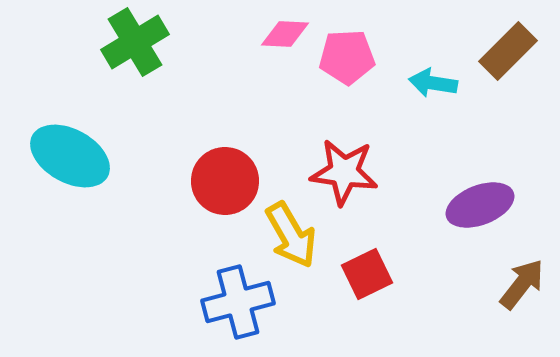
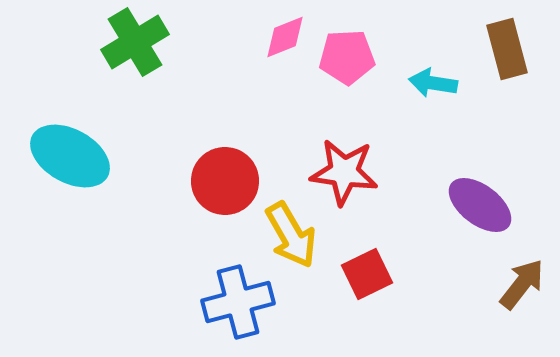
pink diamond: moved 3 px down; rotated 24 degrees counterclockwise
brown rectangle: moved 1 px left, 2 px up; rotated 60 degrees counterclockwise
purple ellipse: rotated 58 degrees clockwise
